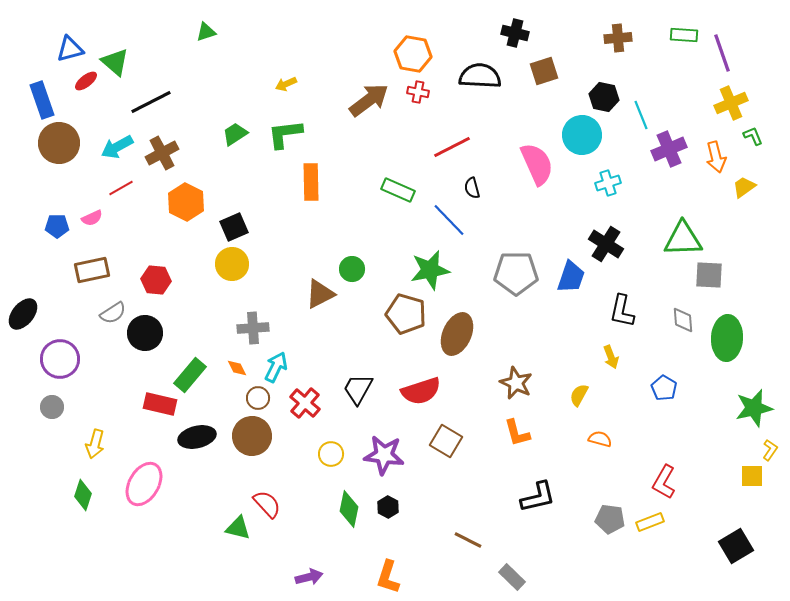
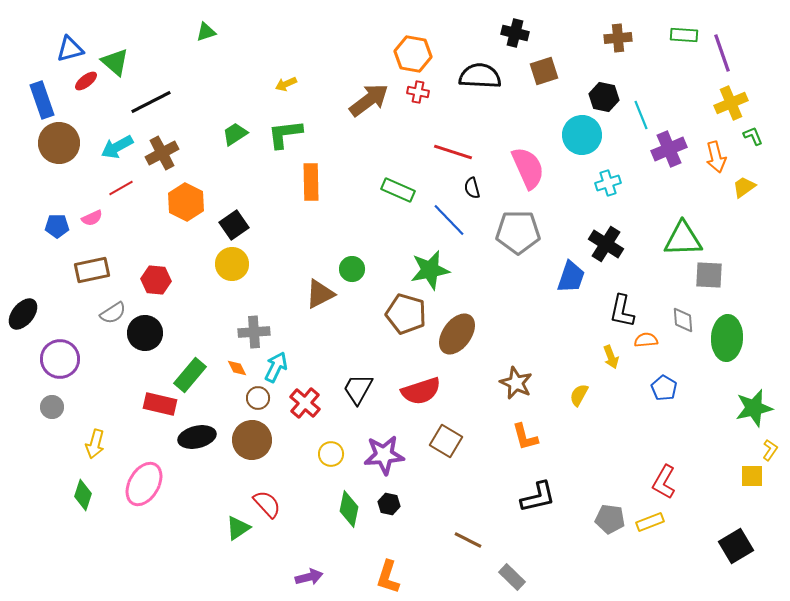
red line at (452, 147): moved 1 px right, 5 px down; rotated 45 degrees clockwise
pink semicircle at (537, 164): moved 9 px left, 4 px down
black square at (234, 227): moved 2 px up; rotated 12 degrees counterclockwise
gray pentagon at (516, 273): moved 2 px right, 41 px up
gray cross at (253, 328): moved 1 px right, 4 px down
brown ellipse at (457, 334): rotated 12 degrees clockwise
orange L-shape at (517, 433): moved 8 px right, 4 px down
brown circle at (252, 436): moved 4 px down
orange semicircle at (600, 439): moved 46 px right, 99 px up; rotated 20 degrees counterclockwise
purple star at (384, 455): rotated 12 degrees counterclockwise
black hexagon at (388, 507): moved 1 px right, 3 px up; rotated 15 degrees counterclockwise
green triangle at (238, 528): rotated 48 degrees counterclockwise
